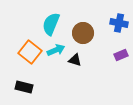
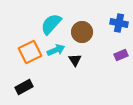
cyan semicircle: rotated 20 degrees clockwise
brown circle: moved 1 px left, 1 px up
orange square: rotated 25 degrees clockwise
black triangle: rotated 40 degrees clockwise
black rectangle: rotated 42 degrees counterclockwise
